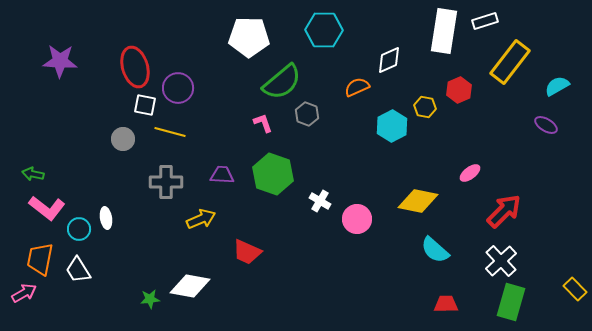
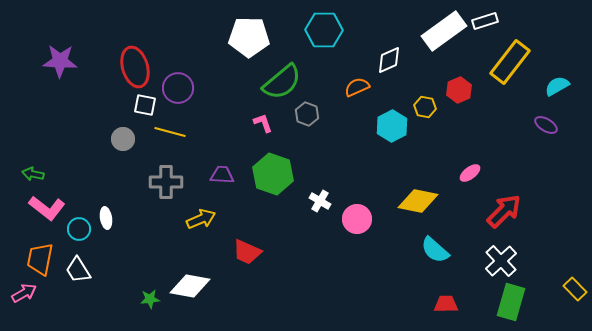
white rectangle at (444, 31): rotated 45 degrees clockwise
